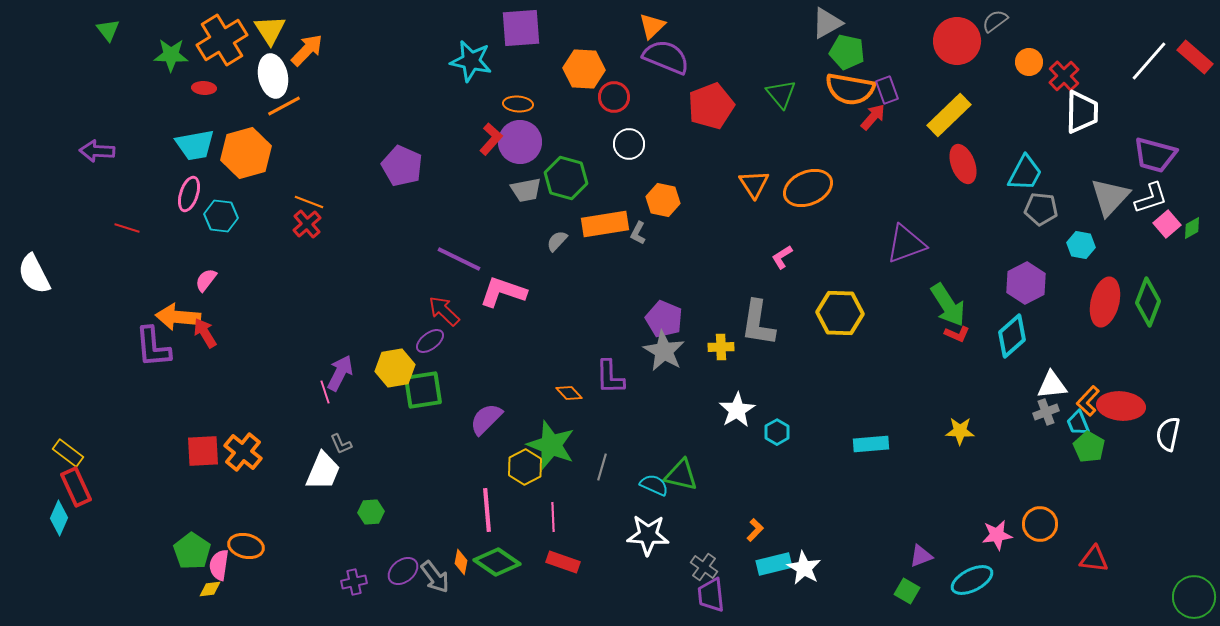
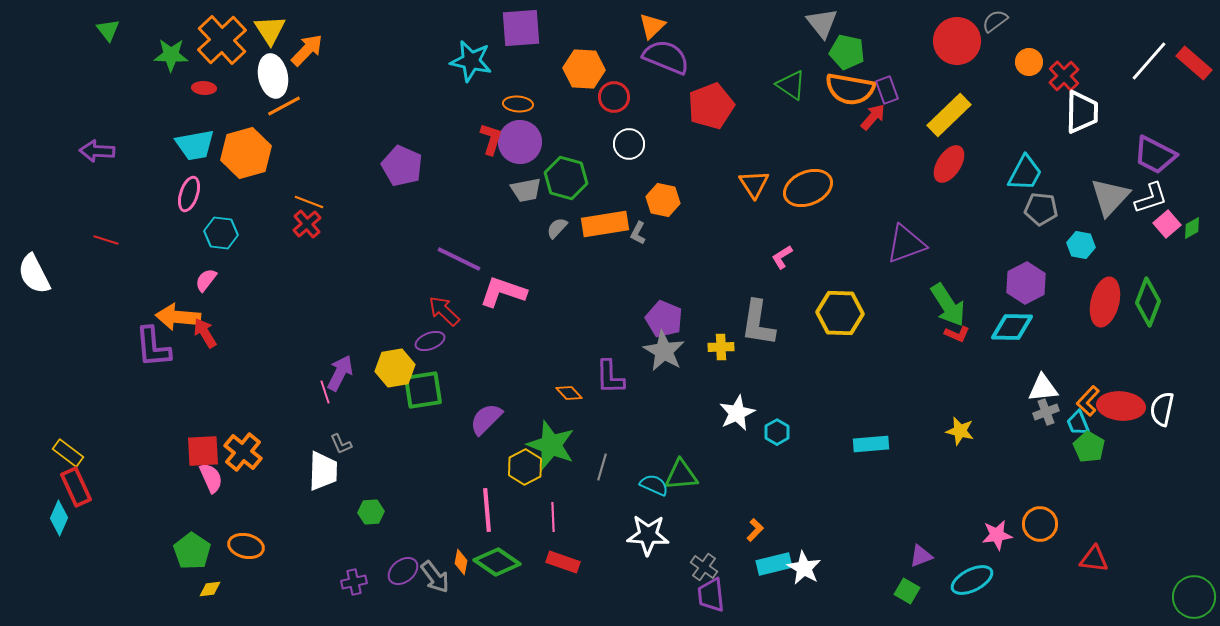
gray triangle at (827, 23): moved 5 px left; rotated 40 degrees counterclockwise
orange cross at (222, 40): rotated 12 degrees counterclockwise
red rectangle at (1195, 57): moved 1 px left, 6 px down
green triangle at (781, 94): moved 10 px right, 9 px up; rotated 16 degrees counterclockwise
red L-shape at (491, 139): rotated 24 degrees counterclockwise
purple trapezoid at (1155, 155): rotated 12 degrees clockwise
red ellipse at (963, 164): moved 14 px left; rotated 54 degrees clockwise
cyan hexagon at (221, 216): moved 17 px down
red line at (127, 228): moved 21 px left, 12 px down
gray semicircle at (557, 241): moved 13 px up
cyan diamond at (1012, 336): moved 9 px up; rotated 42 degrees clockwise
purple ellipse at (430, 341): rotated 16 degrees clockwise
white triangle at (1052, 385): moved 9 px left, 3 px down
white star at (737, 410): moved 3 px down; rotated 6 degrees clockwise
yellow star at (960, 431): rotated 12 degrees clockwise
white semicircle at (1168, 434): moved 6 px left, 25 px up
white trapezoid at (323, 471): rotated 21 degrees counterclockwise
green triangle at (681, 475): rotated 18 degrees counterclockwise
pink semicircle at (219, 565): moved 8 px left, 87 px up; rotated 148 degrees clockwise
